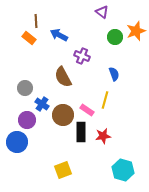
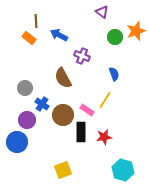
brown semicircle: moved 1 px down
yellow line: rotated 18 degrees clockwise
red star: moved 1 px right, 1 px down
